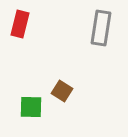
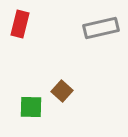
gray rectangle: rotated 68 degrees clockwise
brown square: rotated 10 degrees clockwise
